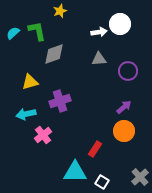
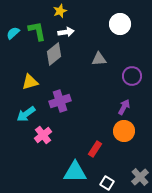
white arrow: moved 33 px left
gray diamond: rotated 20 degrees counterclockwise
purple circle: moved 4 px right, 5 px down
purple arrow: rotated 21 degrees counterclockwise
cyan arrow: rotated 24 degrees counterclockwise
white square: moved 5 px right, 1 px down
